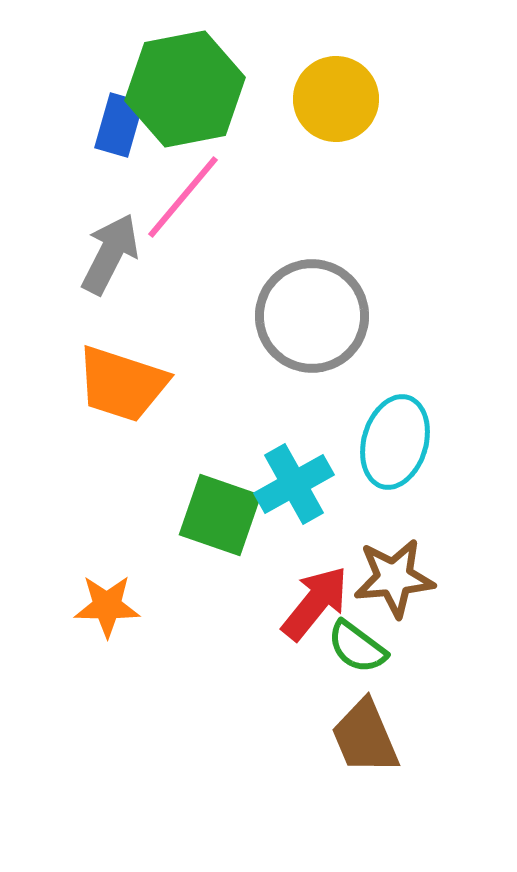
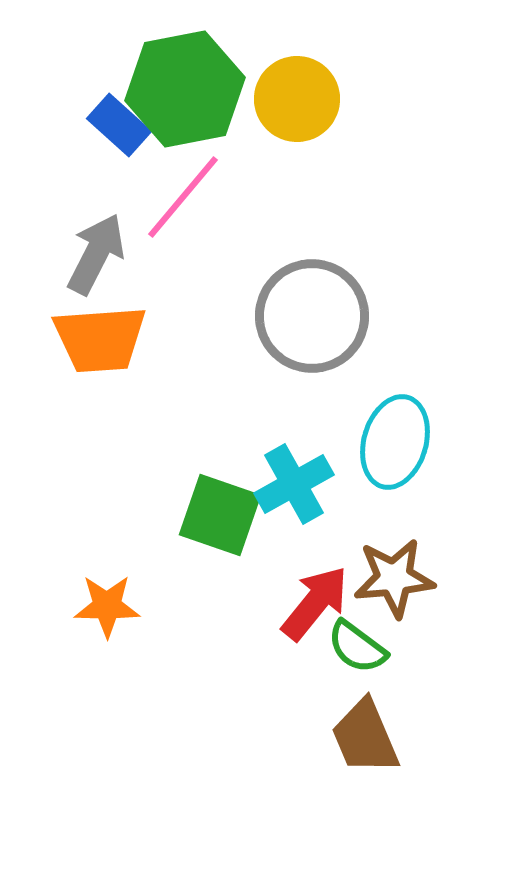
yellow circle: moved 39 px left
blue rectangle: rotated 64 degrees counterclockwise
gray arrow: moved 14 px left
orange trapezoid: moved 22 px left, 45 px up; rotated 22 degrees counterclockwise
